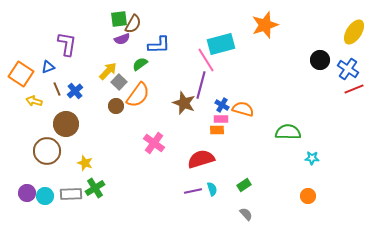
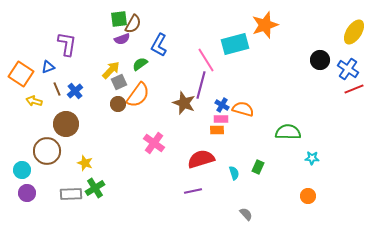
cyan rectangle at (221, 44): moved 14 px right
blue L-shape at (159, 45): rotated 120 degrees clockwise
yellow arrow at (108, 71): moved 3 px right, 1 px up
gray square at (119, 82): rotated 21 degrees clockwise
brown circle at (116, 106): moved 2 px right, 2 px up
green rectangle at (244, 185): moved 14 px right, 18 px up; rotated 32 degrees counterclockwise
cyan semicircle at (212, 189): moved 22 px right, 16 px up
cyan circle at (45, 196): moved 23 px left, 26 px up
